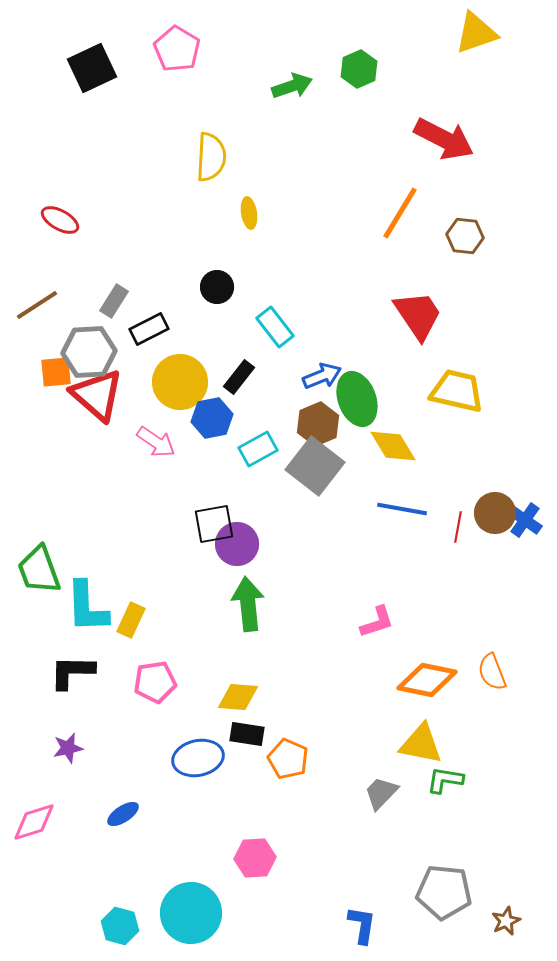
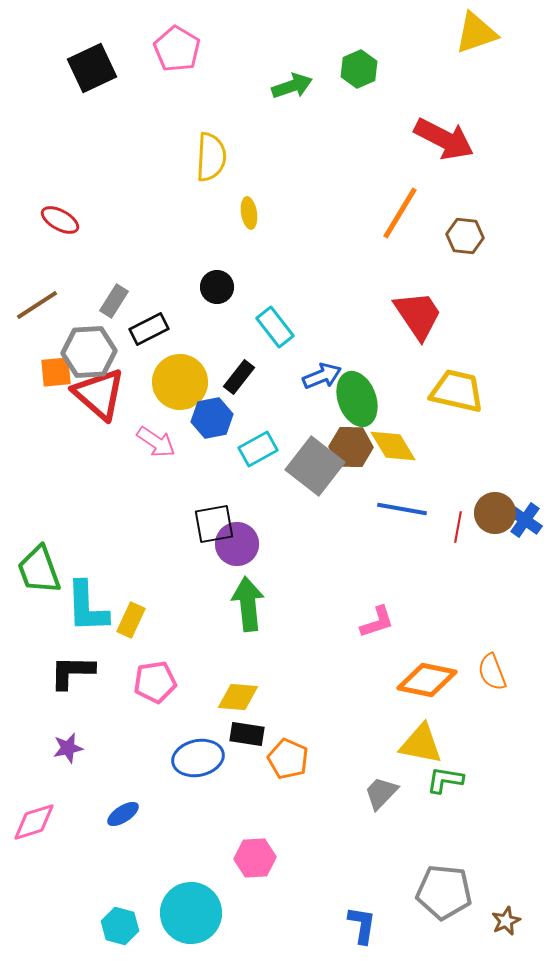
red triangle at (97, 395): moved 2 px right, 1 px up
brown hexagon at (318, 424): moved 33 px right, 23 px down; rotated 24 degrees clockwise
